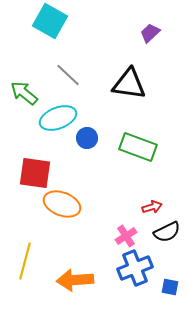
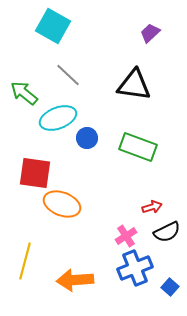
cyan square: moved 3 px right, 5 px down
black triangle: moved 5 px right, 1 px down
blue square: rotated 30 degrees clockwise
